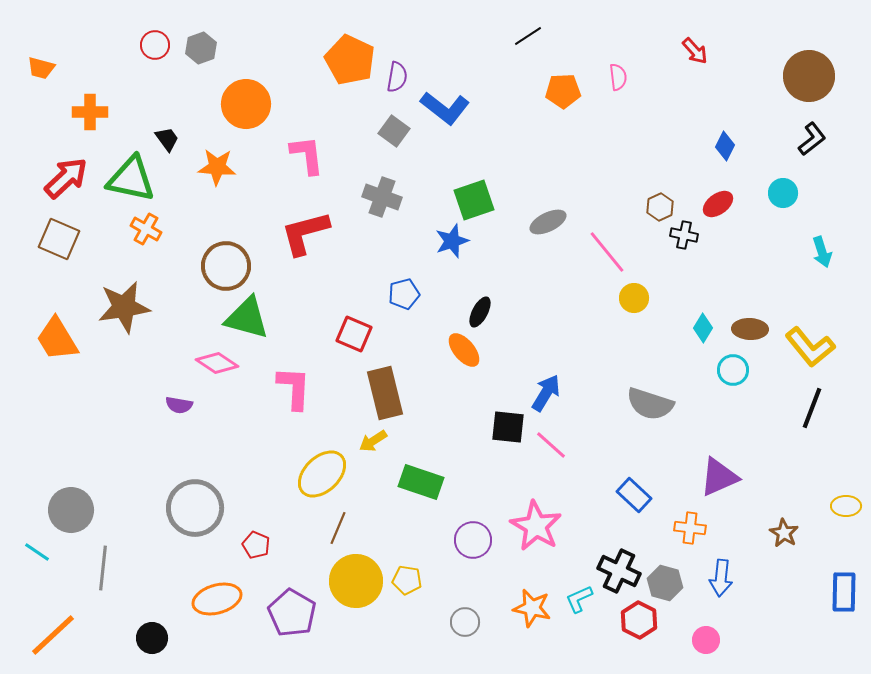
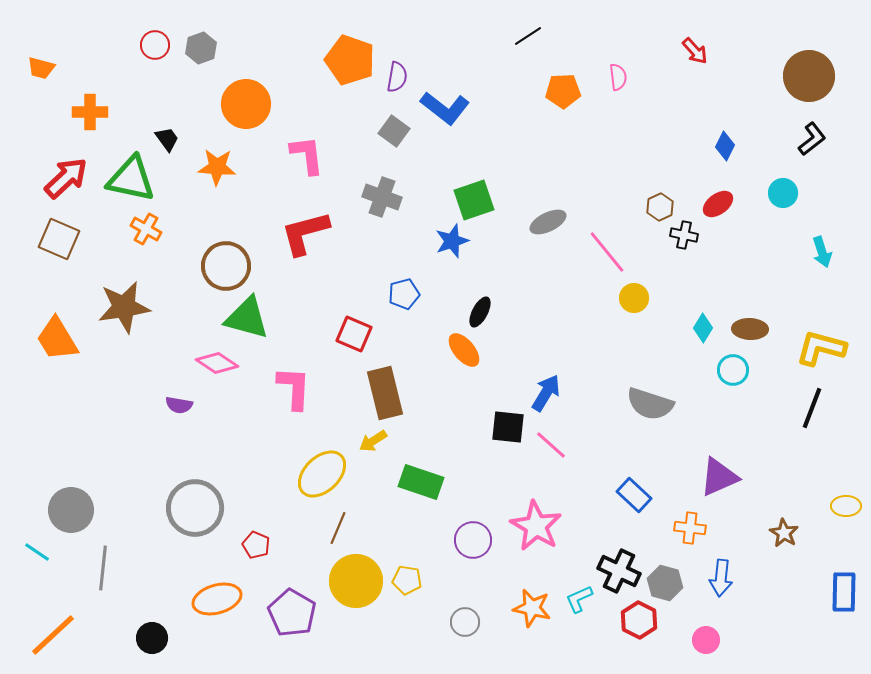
orange pentagon at (350, 60): rotated 6 degrees counterclockwise
yellow L-shape at (810, 347): moved 11 px right, 1 px down; rotated 144 degrees clockwise
